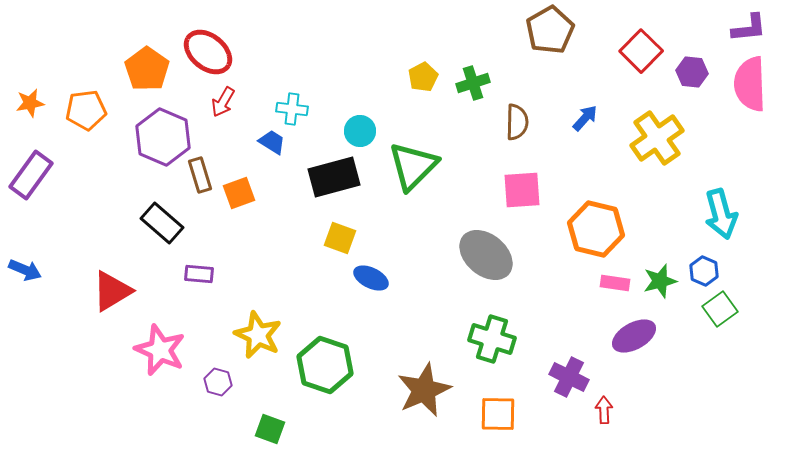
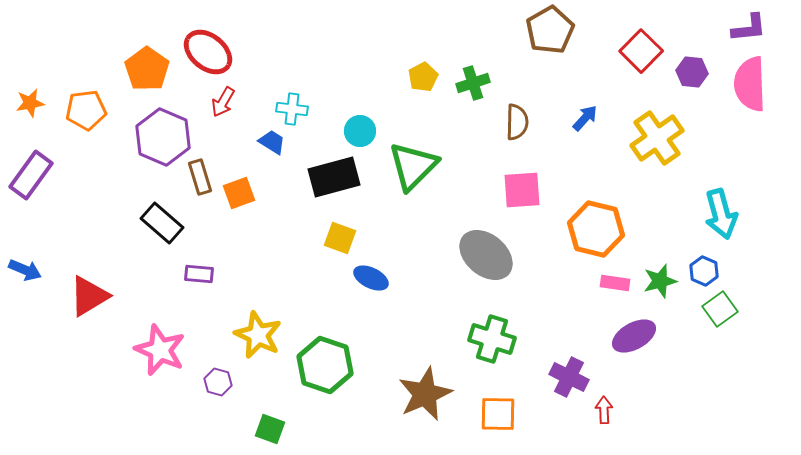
brown rectangle at (200, 175): moved 2 px down
red triangle at (112, 291): moved 23 px left, 5 px down
brown star at (424, 390): moved 1 px right, 4 px down
